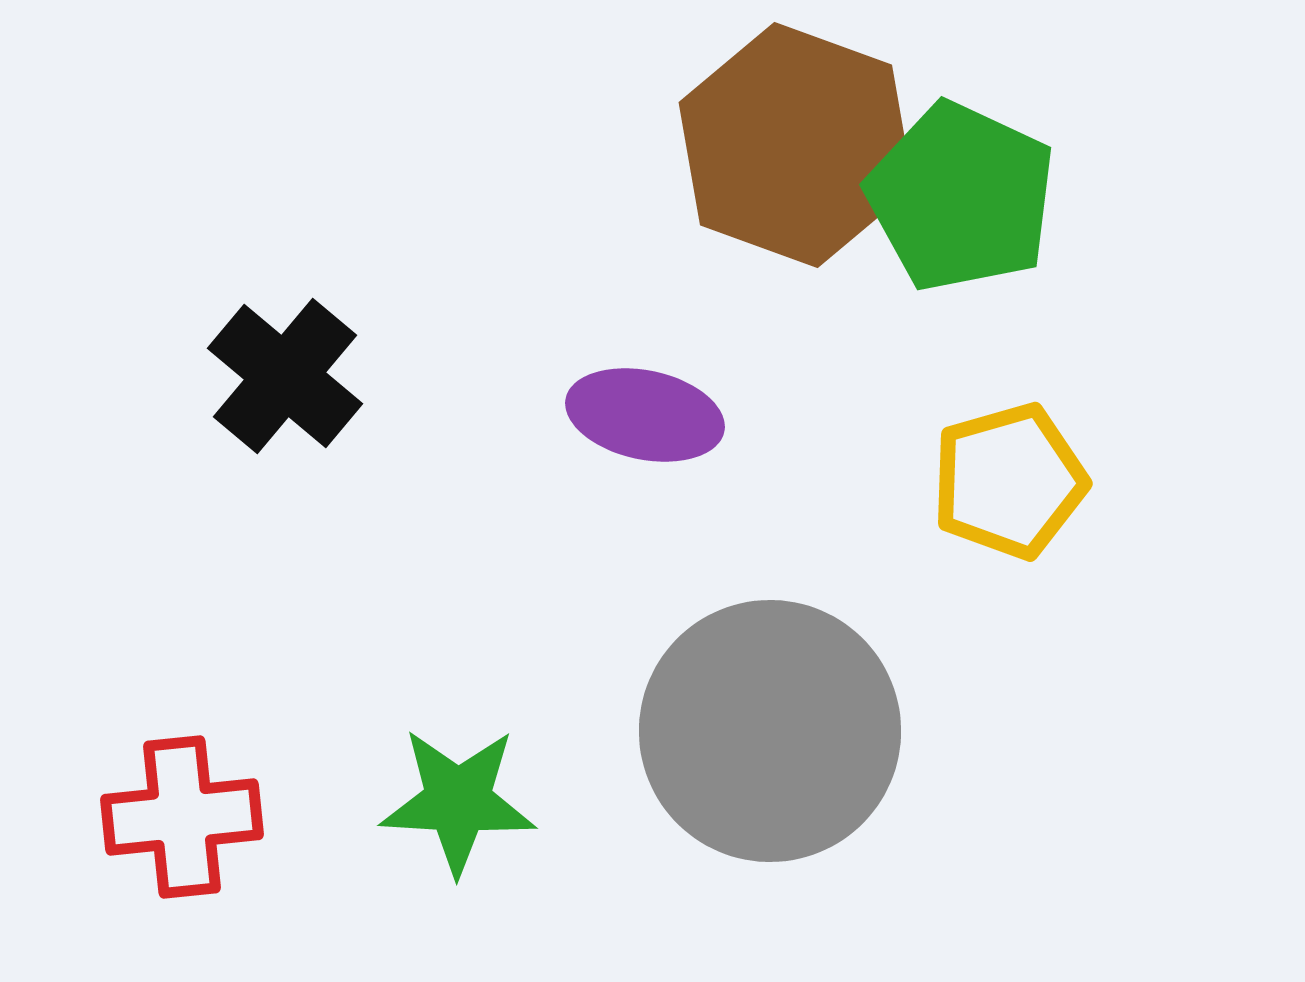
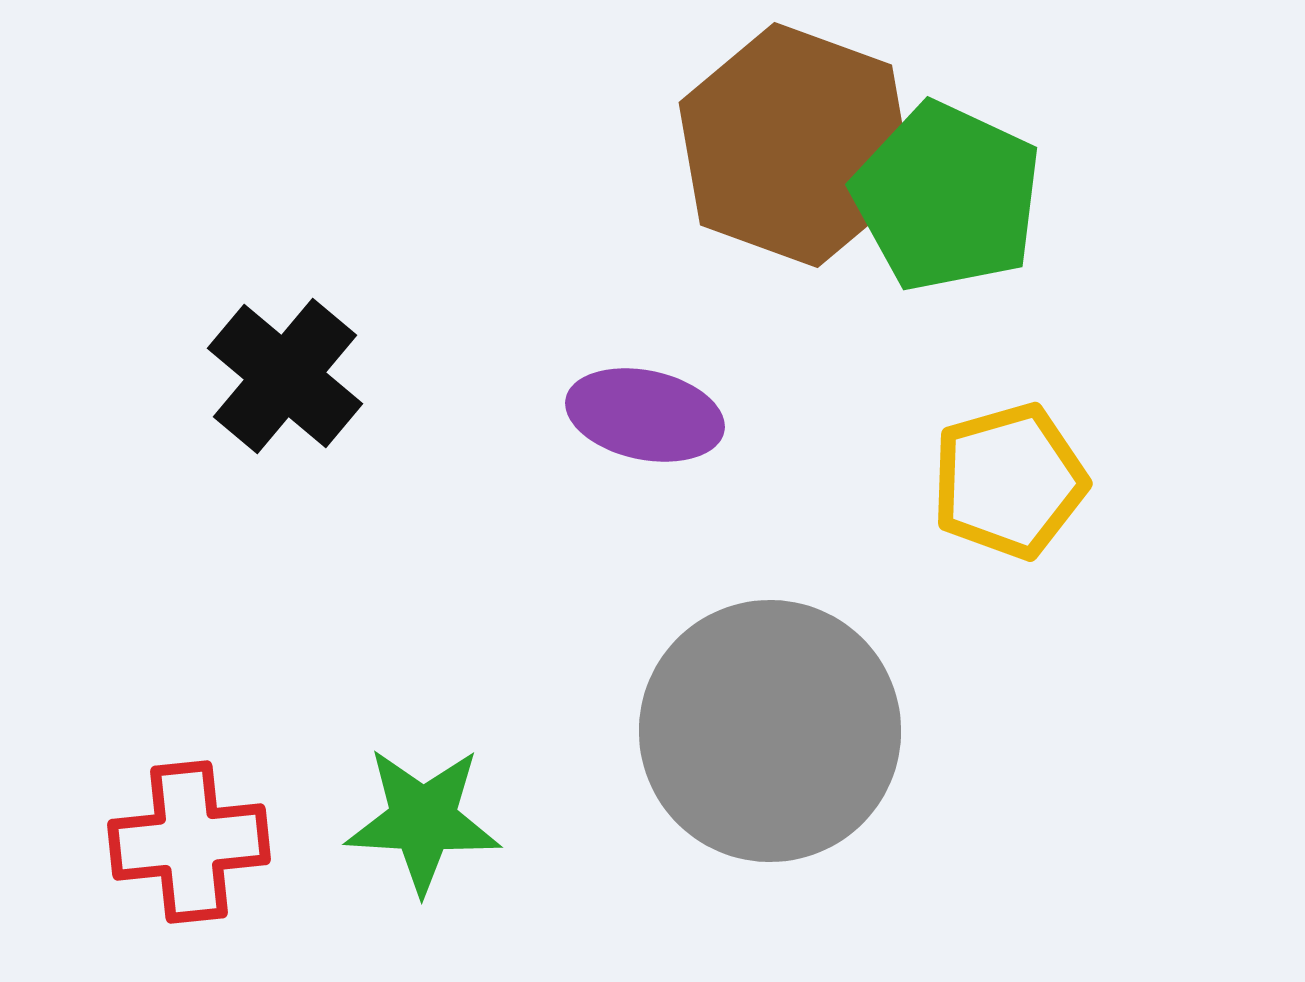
green pentagon: moved 14 px left
green star: moved 35 px left, 19 px down
red cross: moved 7 px right, 25 px down
